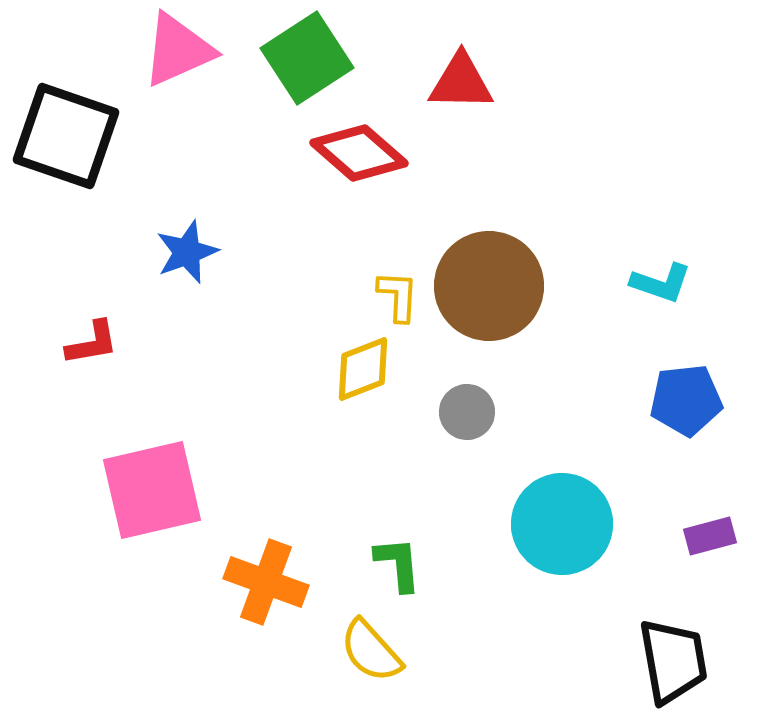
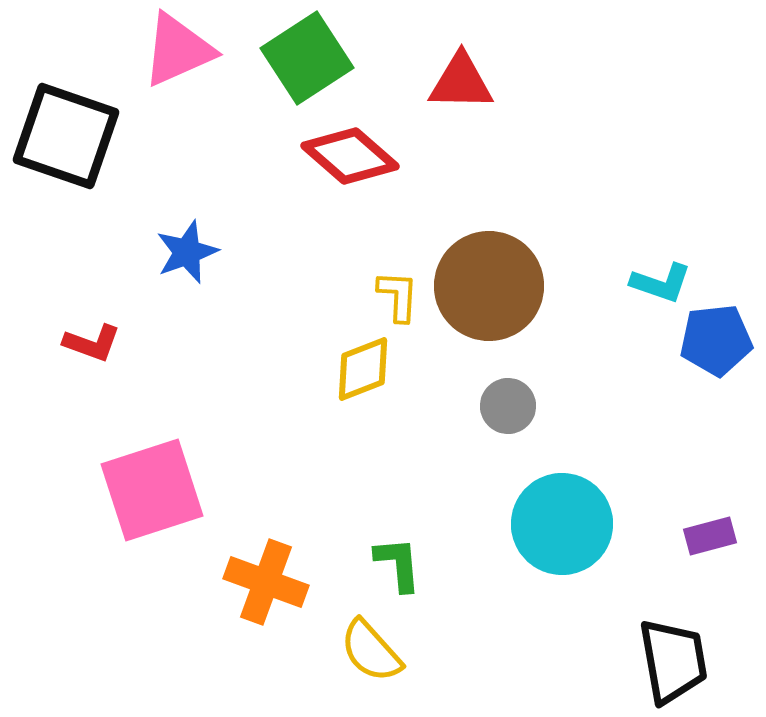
red diamond: moved 9 px left, 3 px down
red L-shape: rotated 30 degrees clockwise
blue pentagon: moved 30 px right, 60 px up
gray circle: moved 41 px right, 6 px up
pink square: rotated 5 degrees counterclockwise
